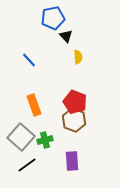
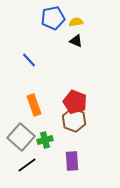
black triangle: moved 10 px right, 5 px down; rotated 24 degrees counterclockwise
yellow semicircle: moved 2 px left, 35 px up; rotated 96 degrees counterclockwise
